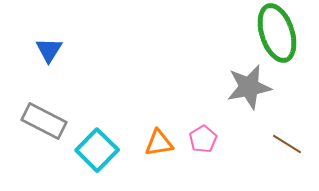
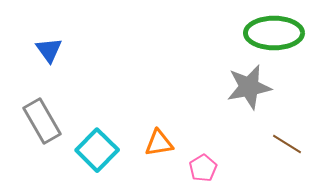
green ellipse: moved 3 px left; rotated 72 degrees counterclockwise
blue triangle: rotated 8 degrees counterclockwise
gray rectangle: moved 2 px left; rotated 33 degrees clockwise
pink pentagon: moved 29 px down
